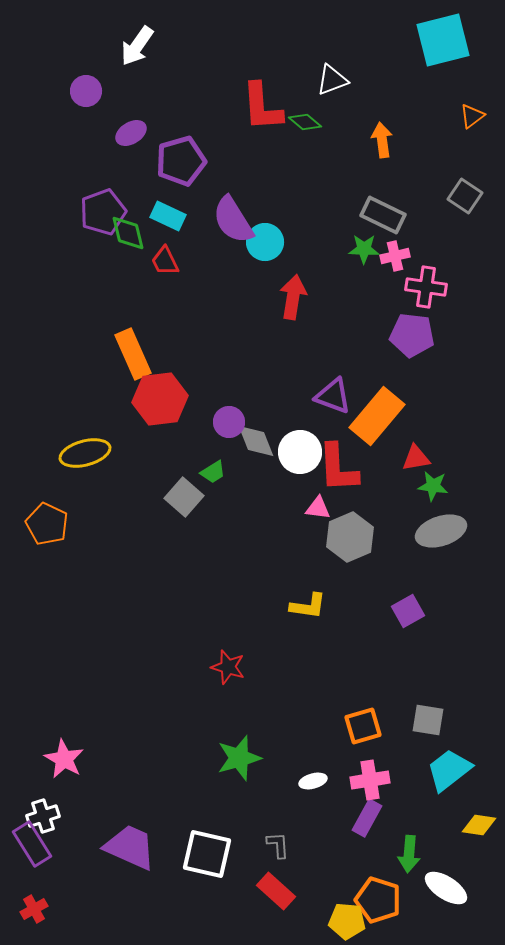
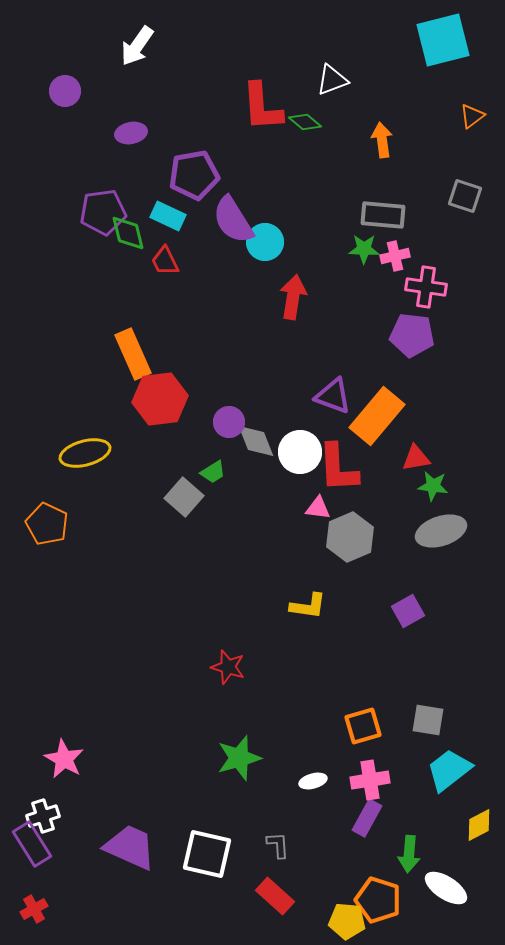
purple circle at (86, 91): moved 21 px left
purple ellipse at (131, 133): rotated 20 degrees clockwise
purple pentagon at (181, 161): moved 13 px right, 14 px down; rotated 6 degrees clockwise
gray square at (465, 196): rotated 16 degrees counterclockwise
purple pentagon at (103, 212): rotated 12 degrees clockwise
gray rectangle at (383, 215): rotated 21 degrees counterclockwise
yellow diamond at (479, 825): rotated 36 degrees counterclockwise
red rectangle at (276, 891): moved 1 px left, 5 px down
